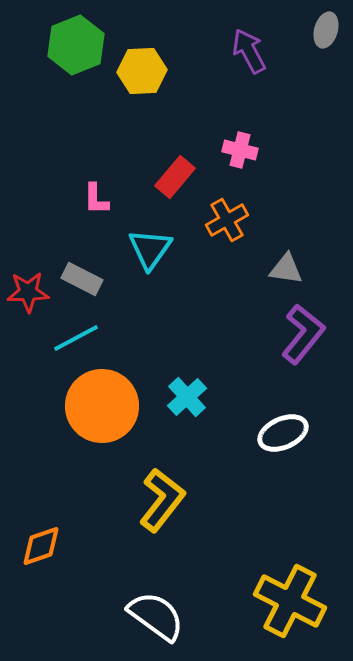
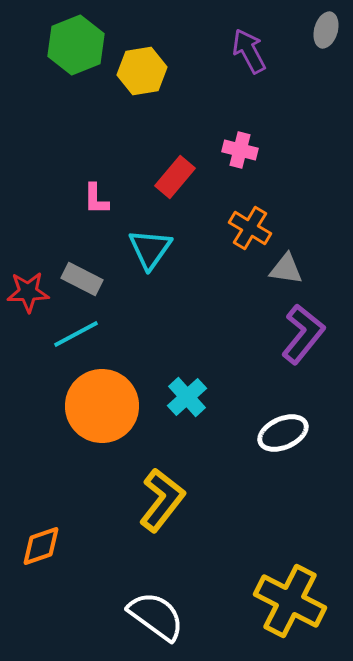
yellow hexagon: rotated 6 degrees counterclockwise
orange cross: moved 23 px right, 8 px down; rotated 30 degrees counterclockwise
cyan line: moved 4 px up
